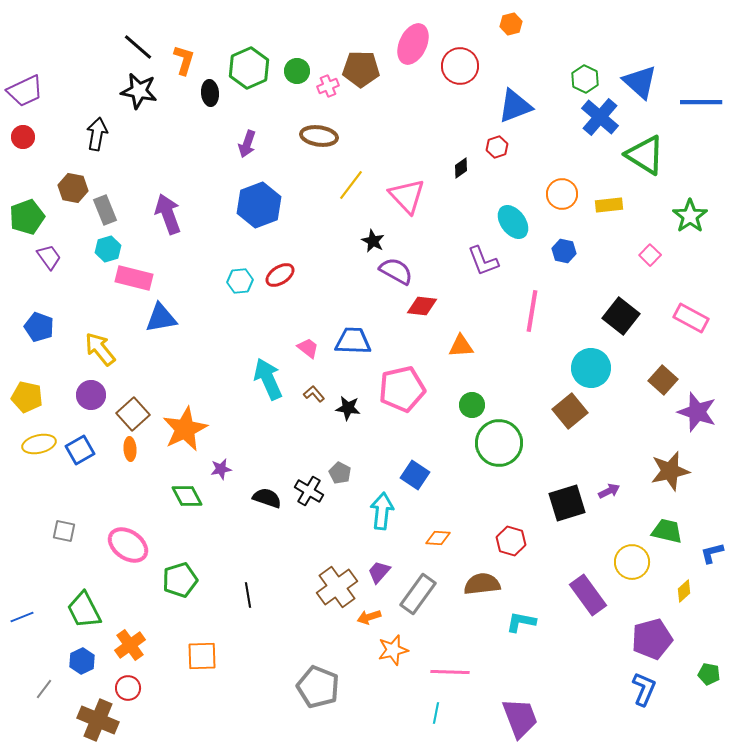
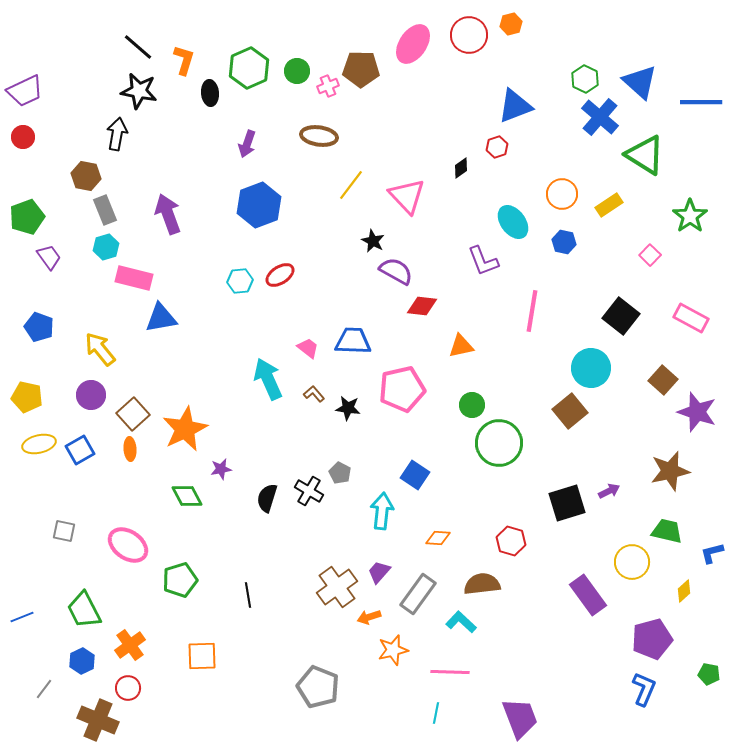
pink ellipse at (413, 44): rotated 9 degrees clockwise
red circle at (460, 66): moved 9 px right, 31 px up
black arrow at (97, 134): moved 20 px right
brown hexagon at (73, 188): moved 13 px right, 12 px up
yellow rectangle at (609, 205): rotated 28 degrees counterclockwise
cyan hexagon at (108, 249): moved 2 px left, 2 px up
blue hexagon at (564, 251): moved 9 px up
orange triangle at (461, 346): rotated 8 degrees counterclockwise
black semicircle at (267, 498): rotated 92 degrees counterclockwise
cyan L-shape at (521, 622): moved 60 px left; rotated 32 degrees clockwise
